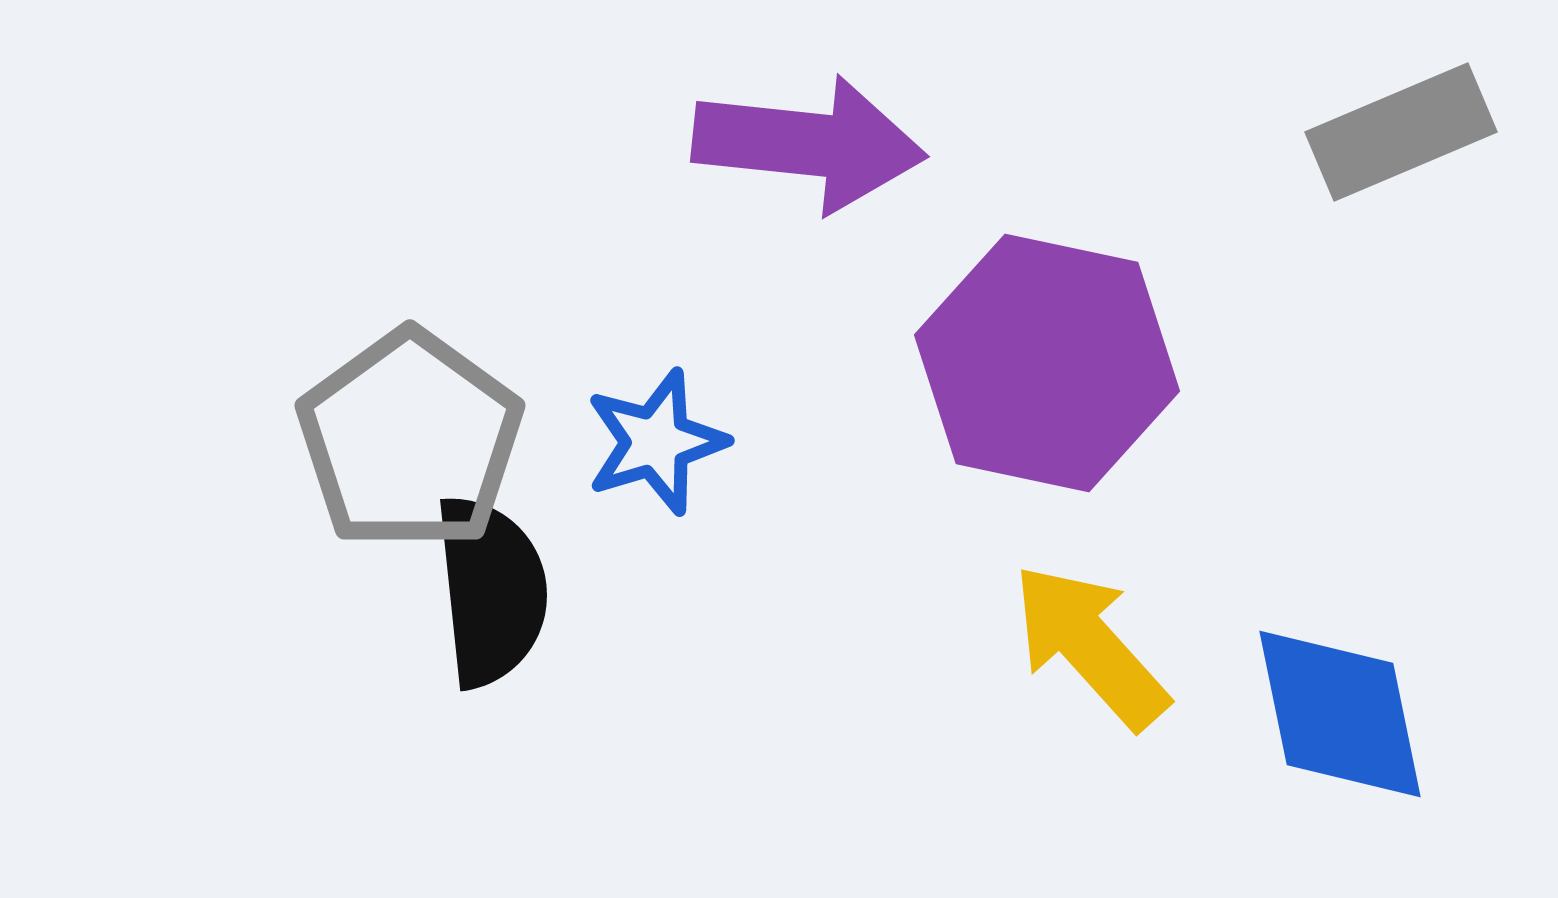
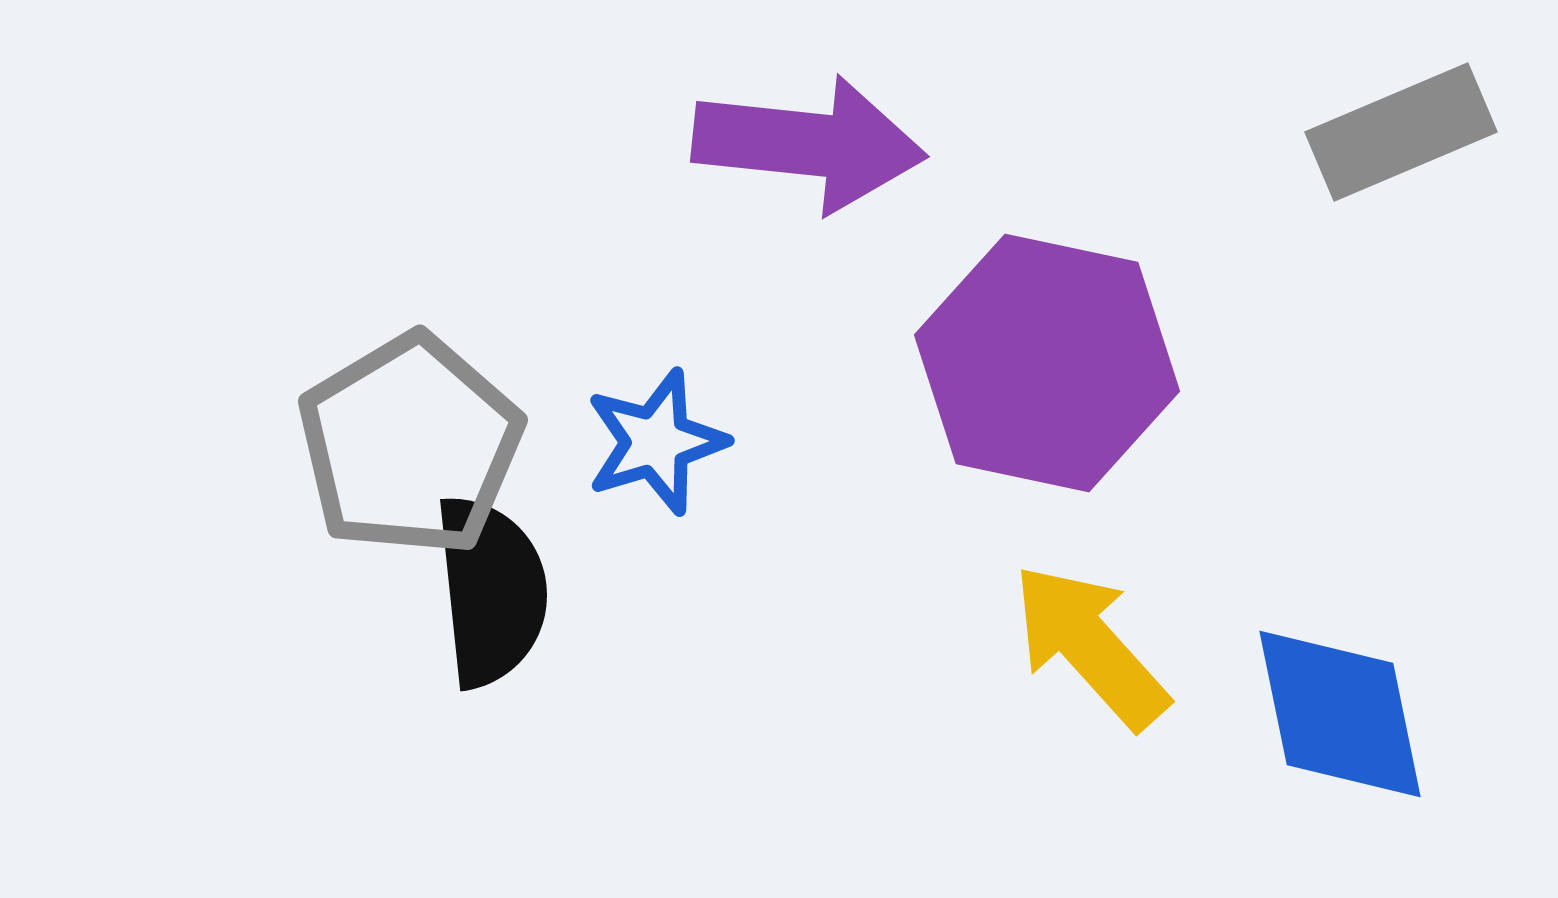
gray pentagon: moved 5 px down; rotated 5 degrees clockwise
